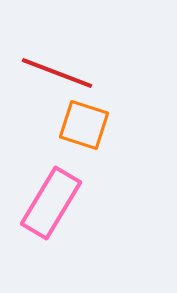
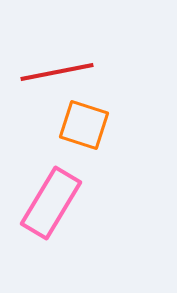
red line: moved 1 px up; rotated 32 degrees counterclockwise
